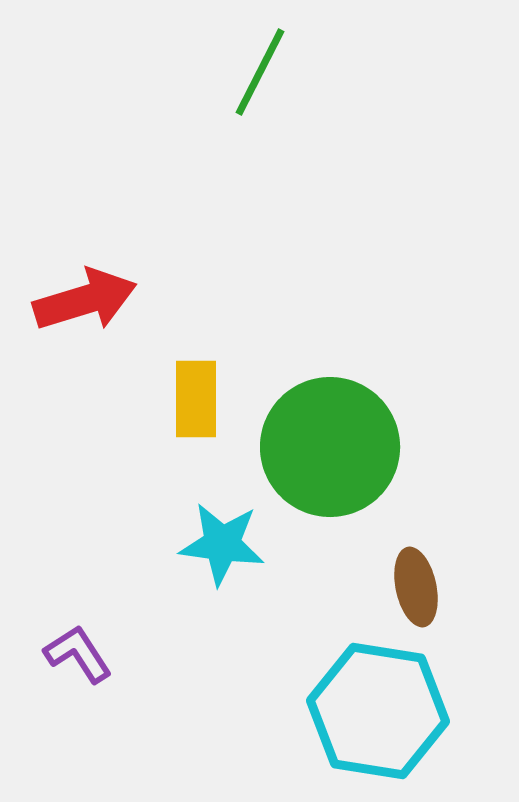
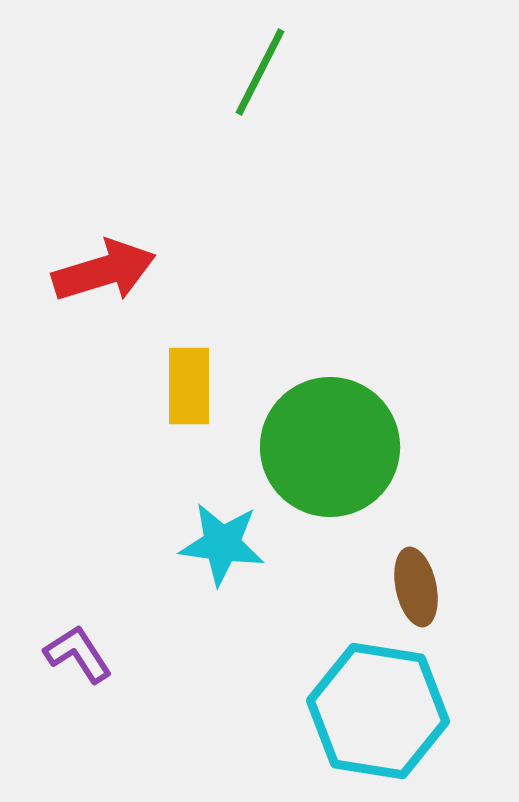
red arrow: moved 19 px right, 29 px up
yellow rectangle: moved 7 px left, 13 px up
